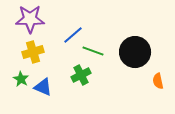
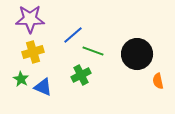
black circle: moved 2 px right, 2 px down
